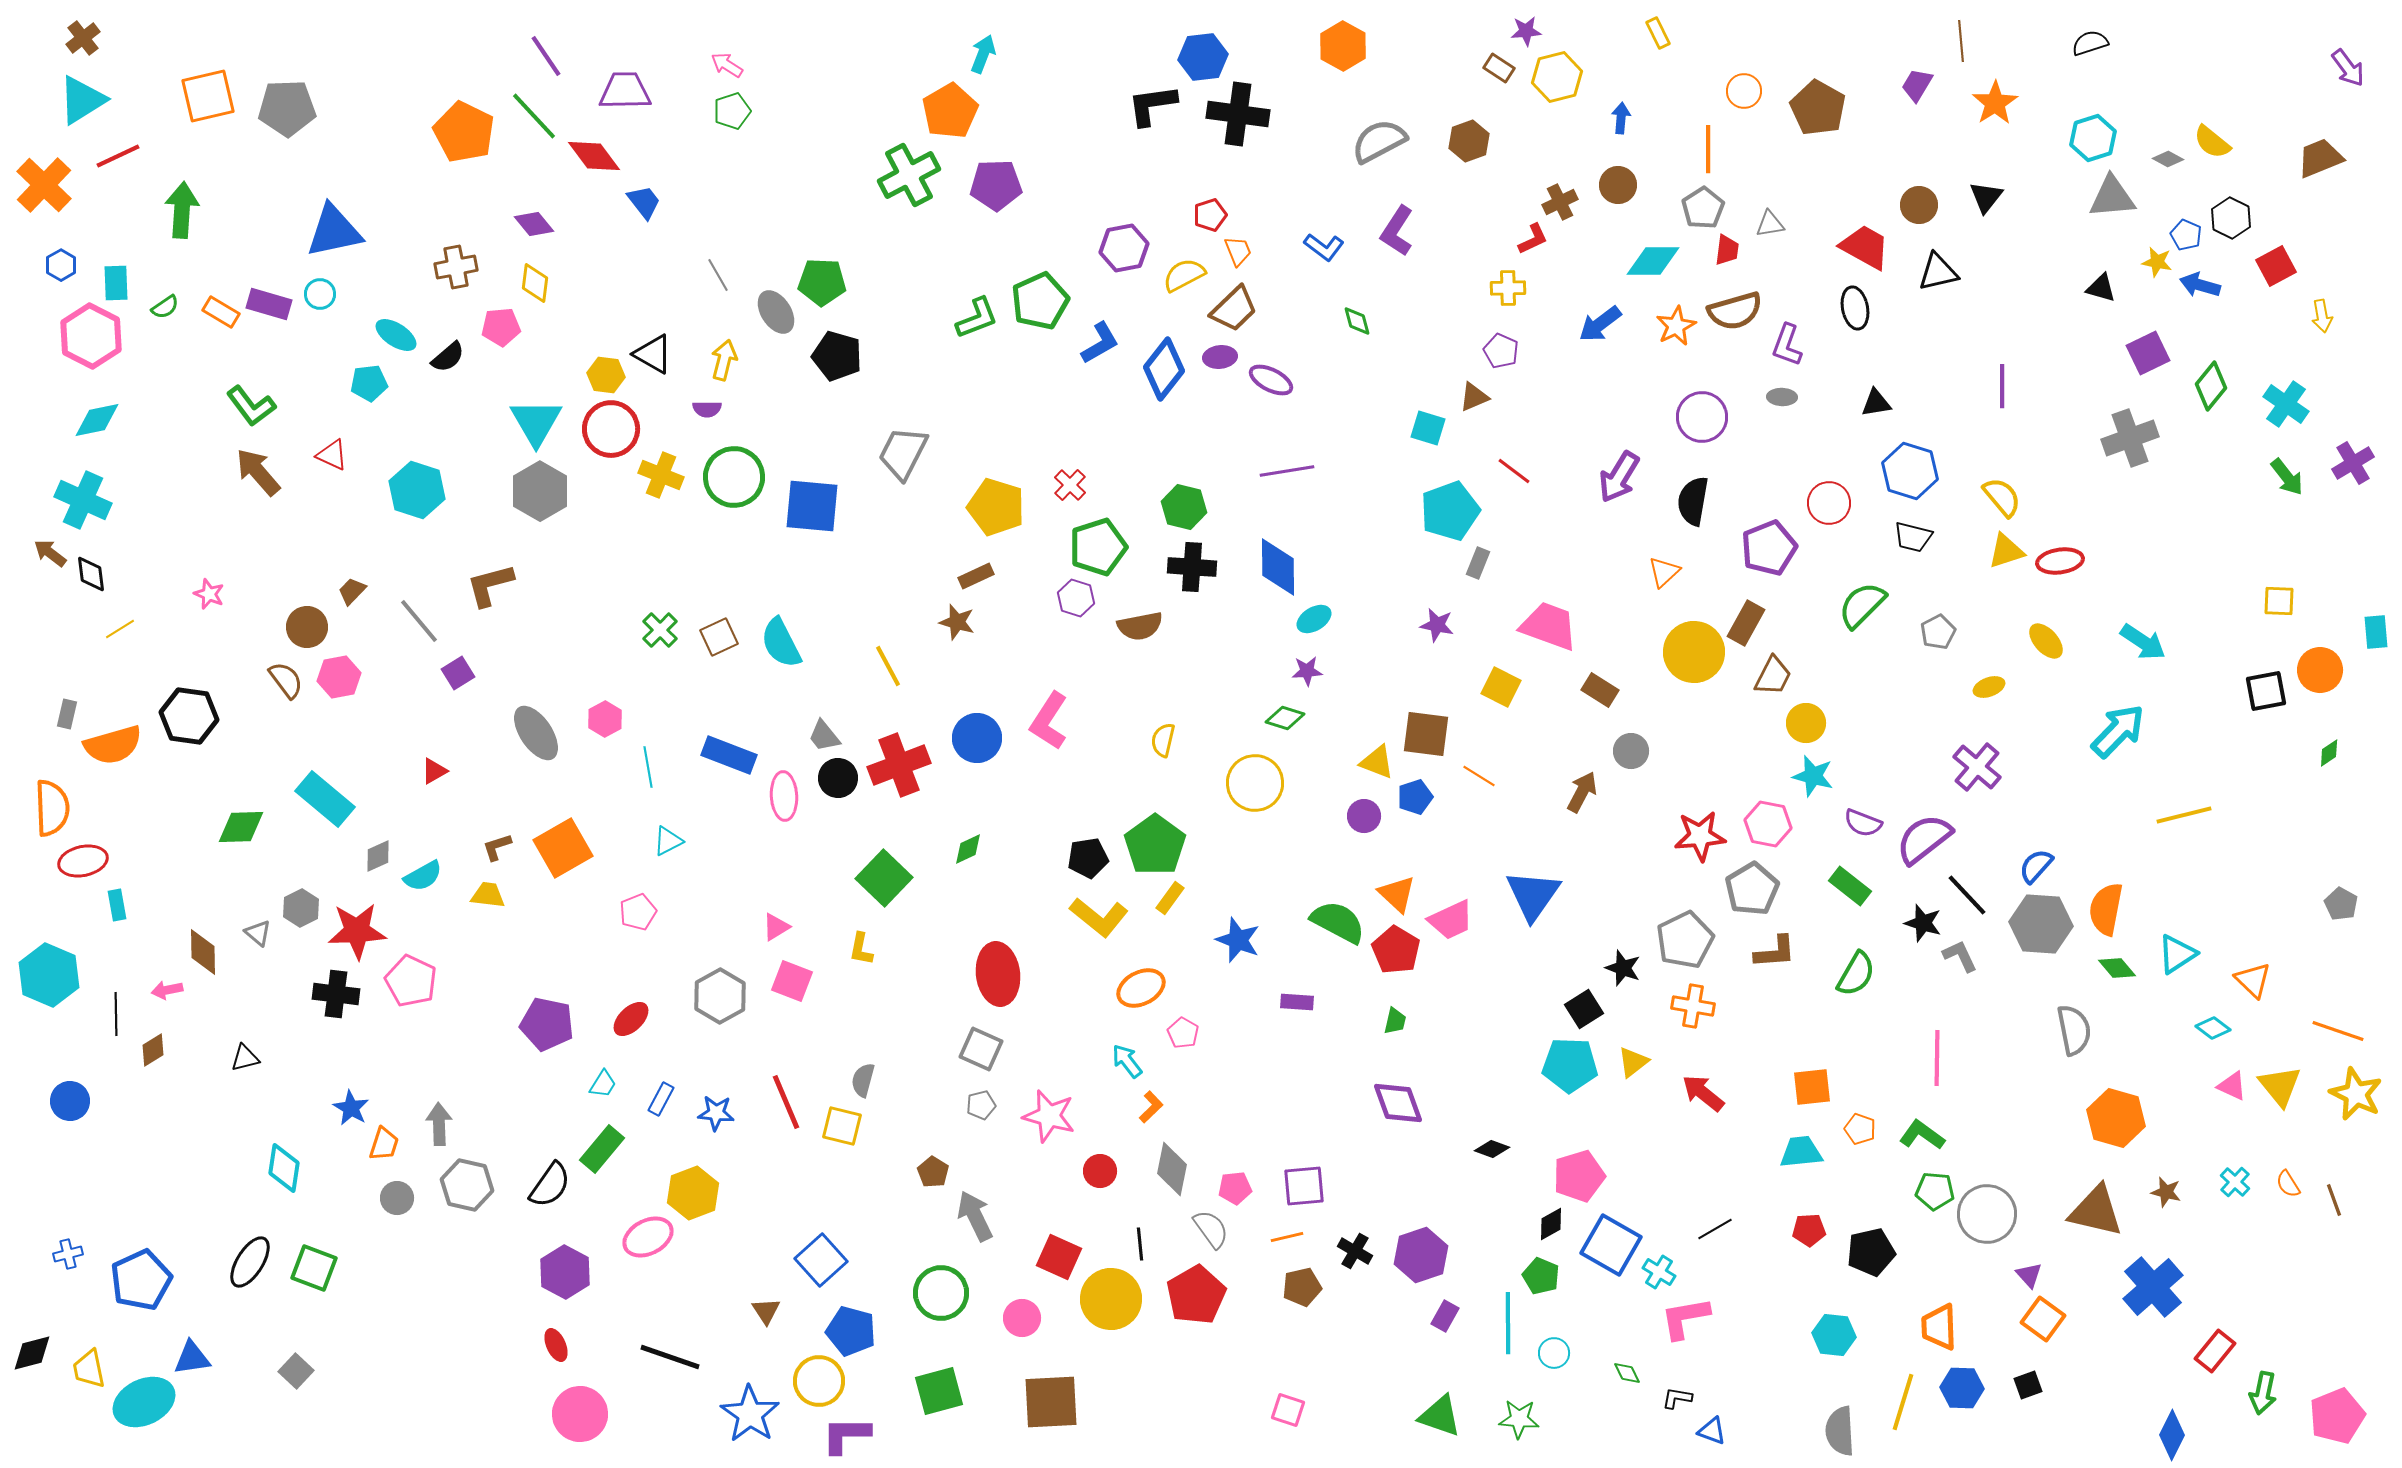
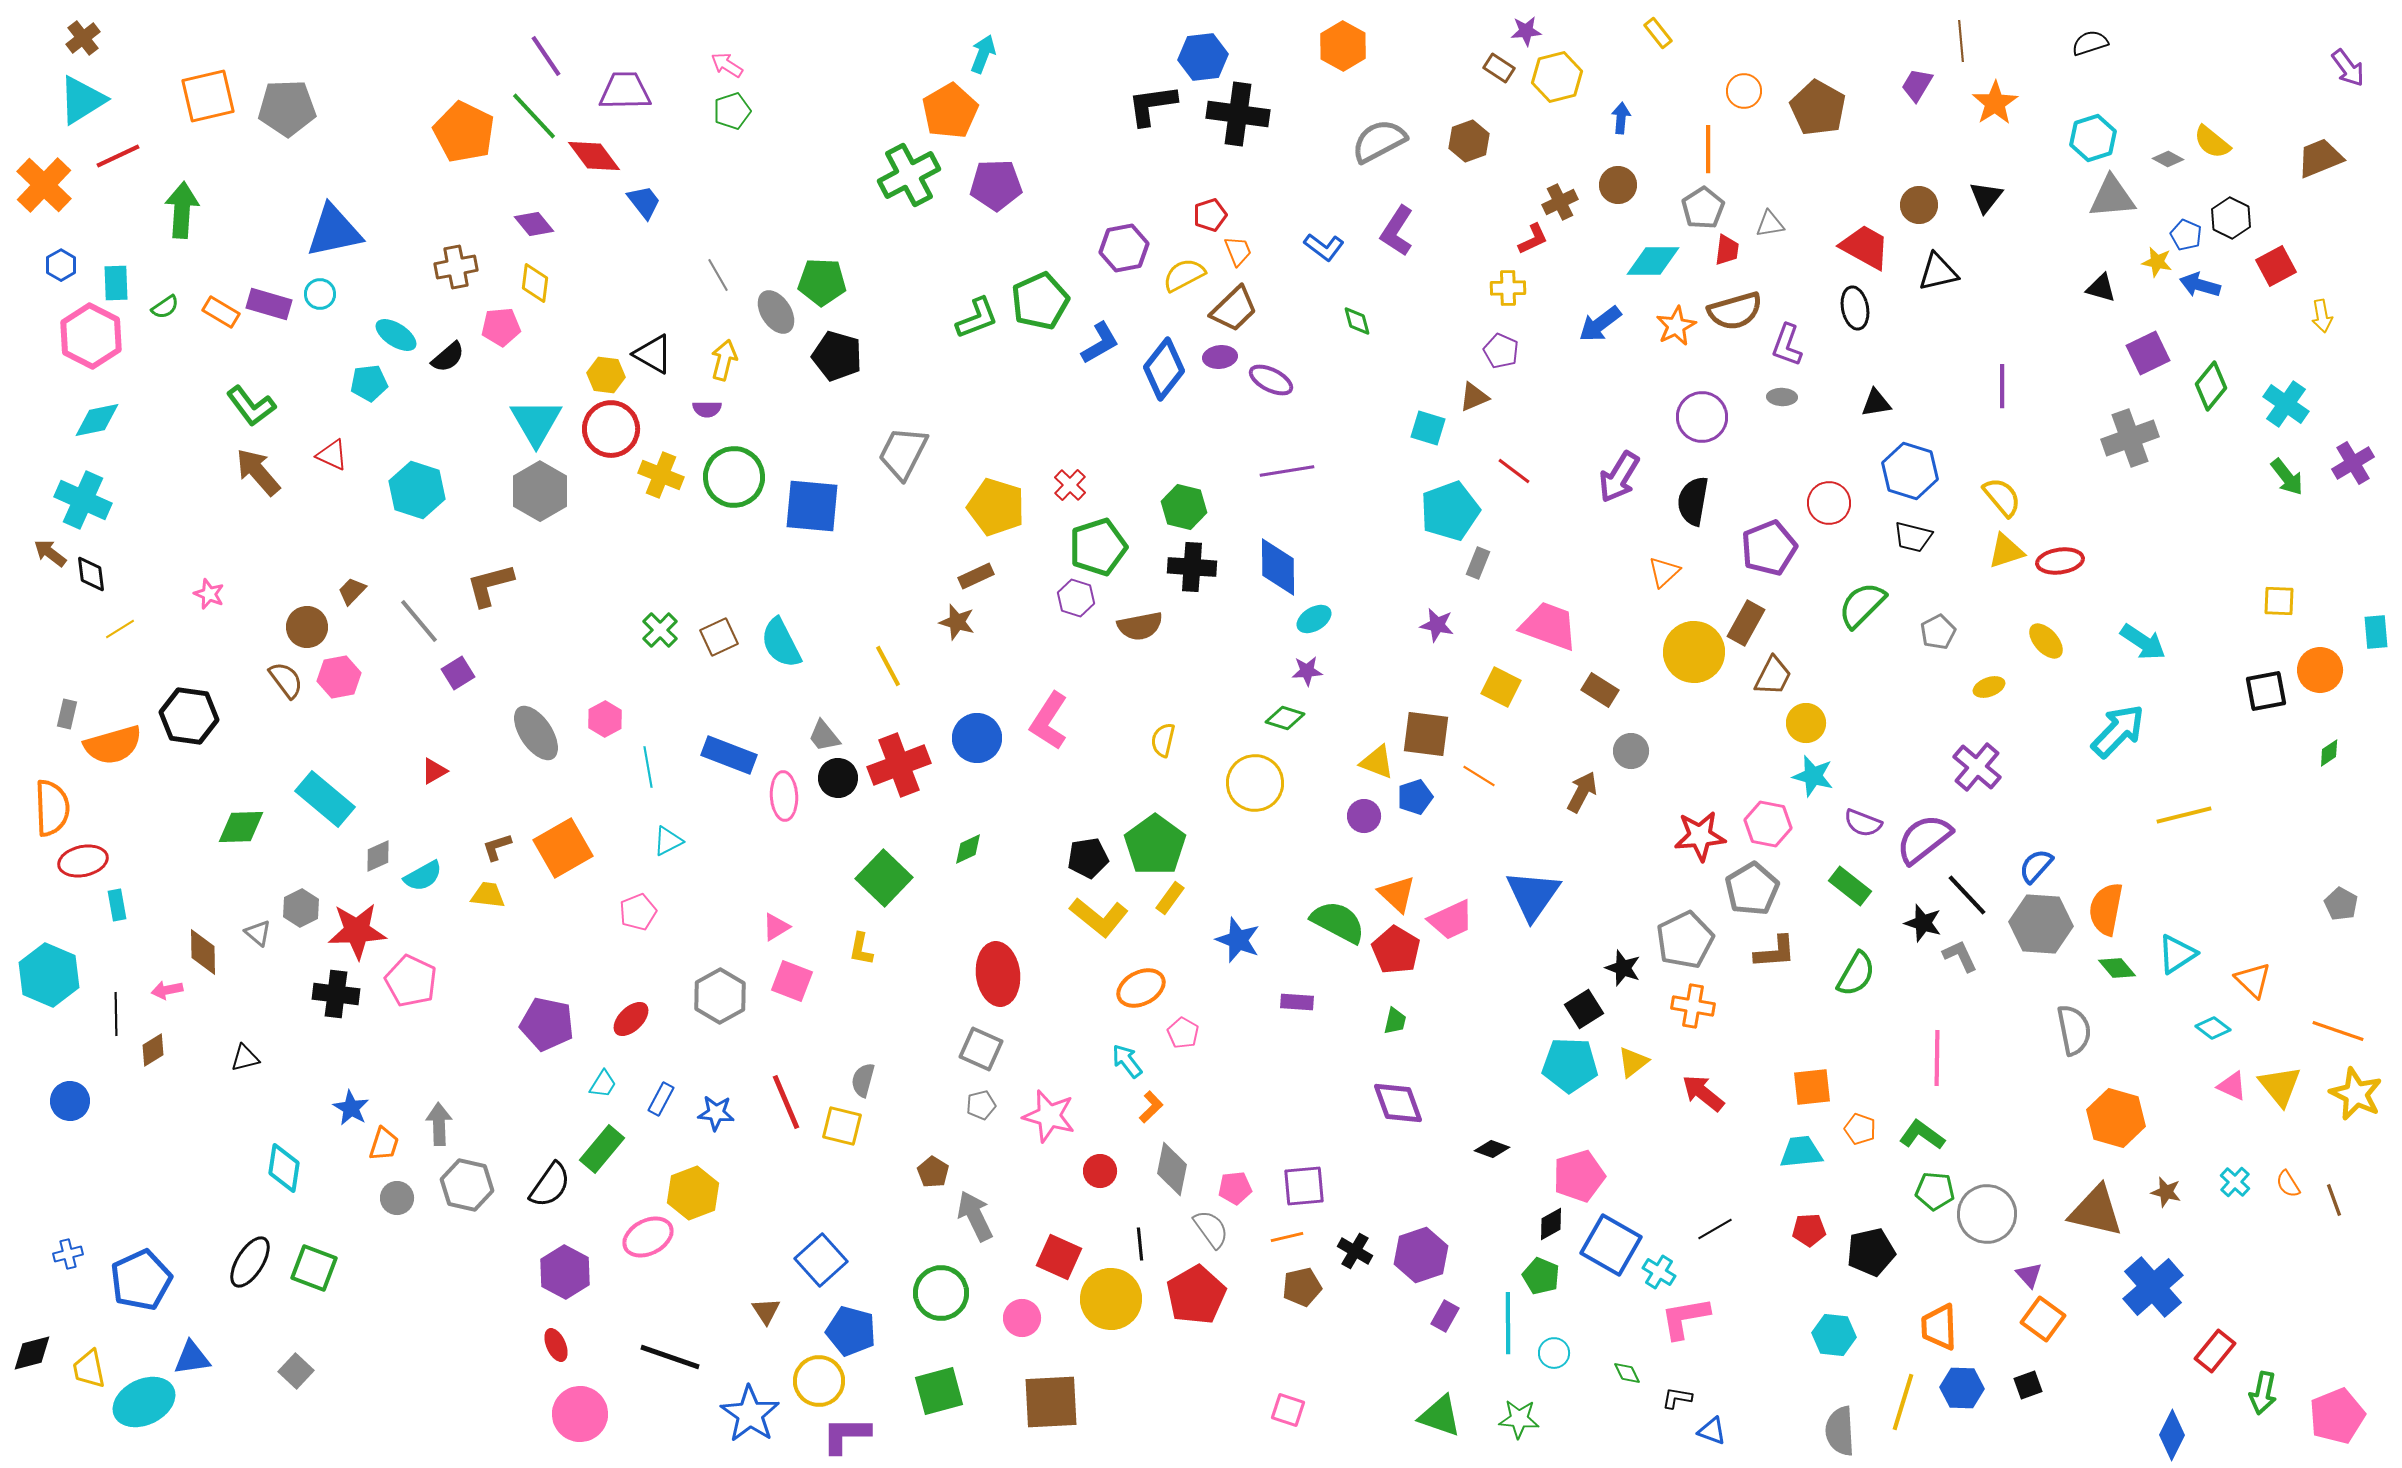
yellow rectangle at (1658, 33): rotated 12 degrees counterclockwise
